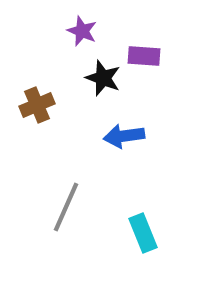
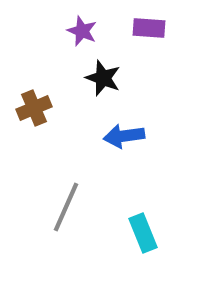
purple rectangle: moved 5 px right, 28 px up
brown cross: moved 3 px left, 3 px down
